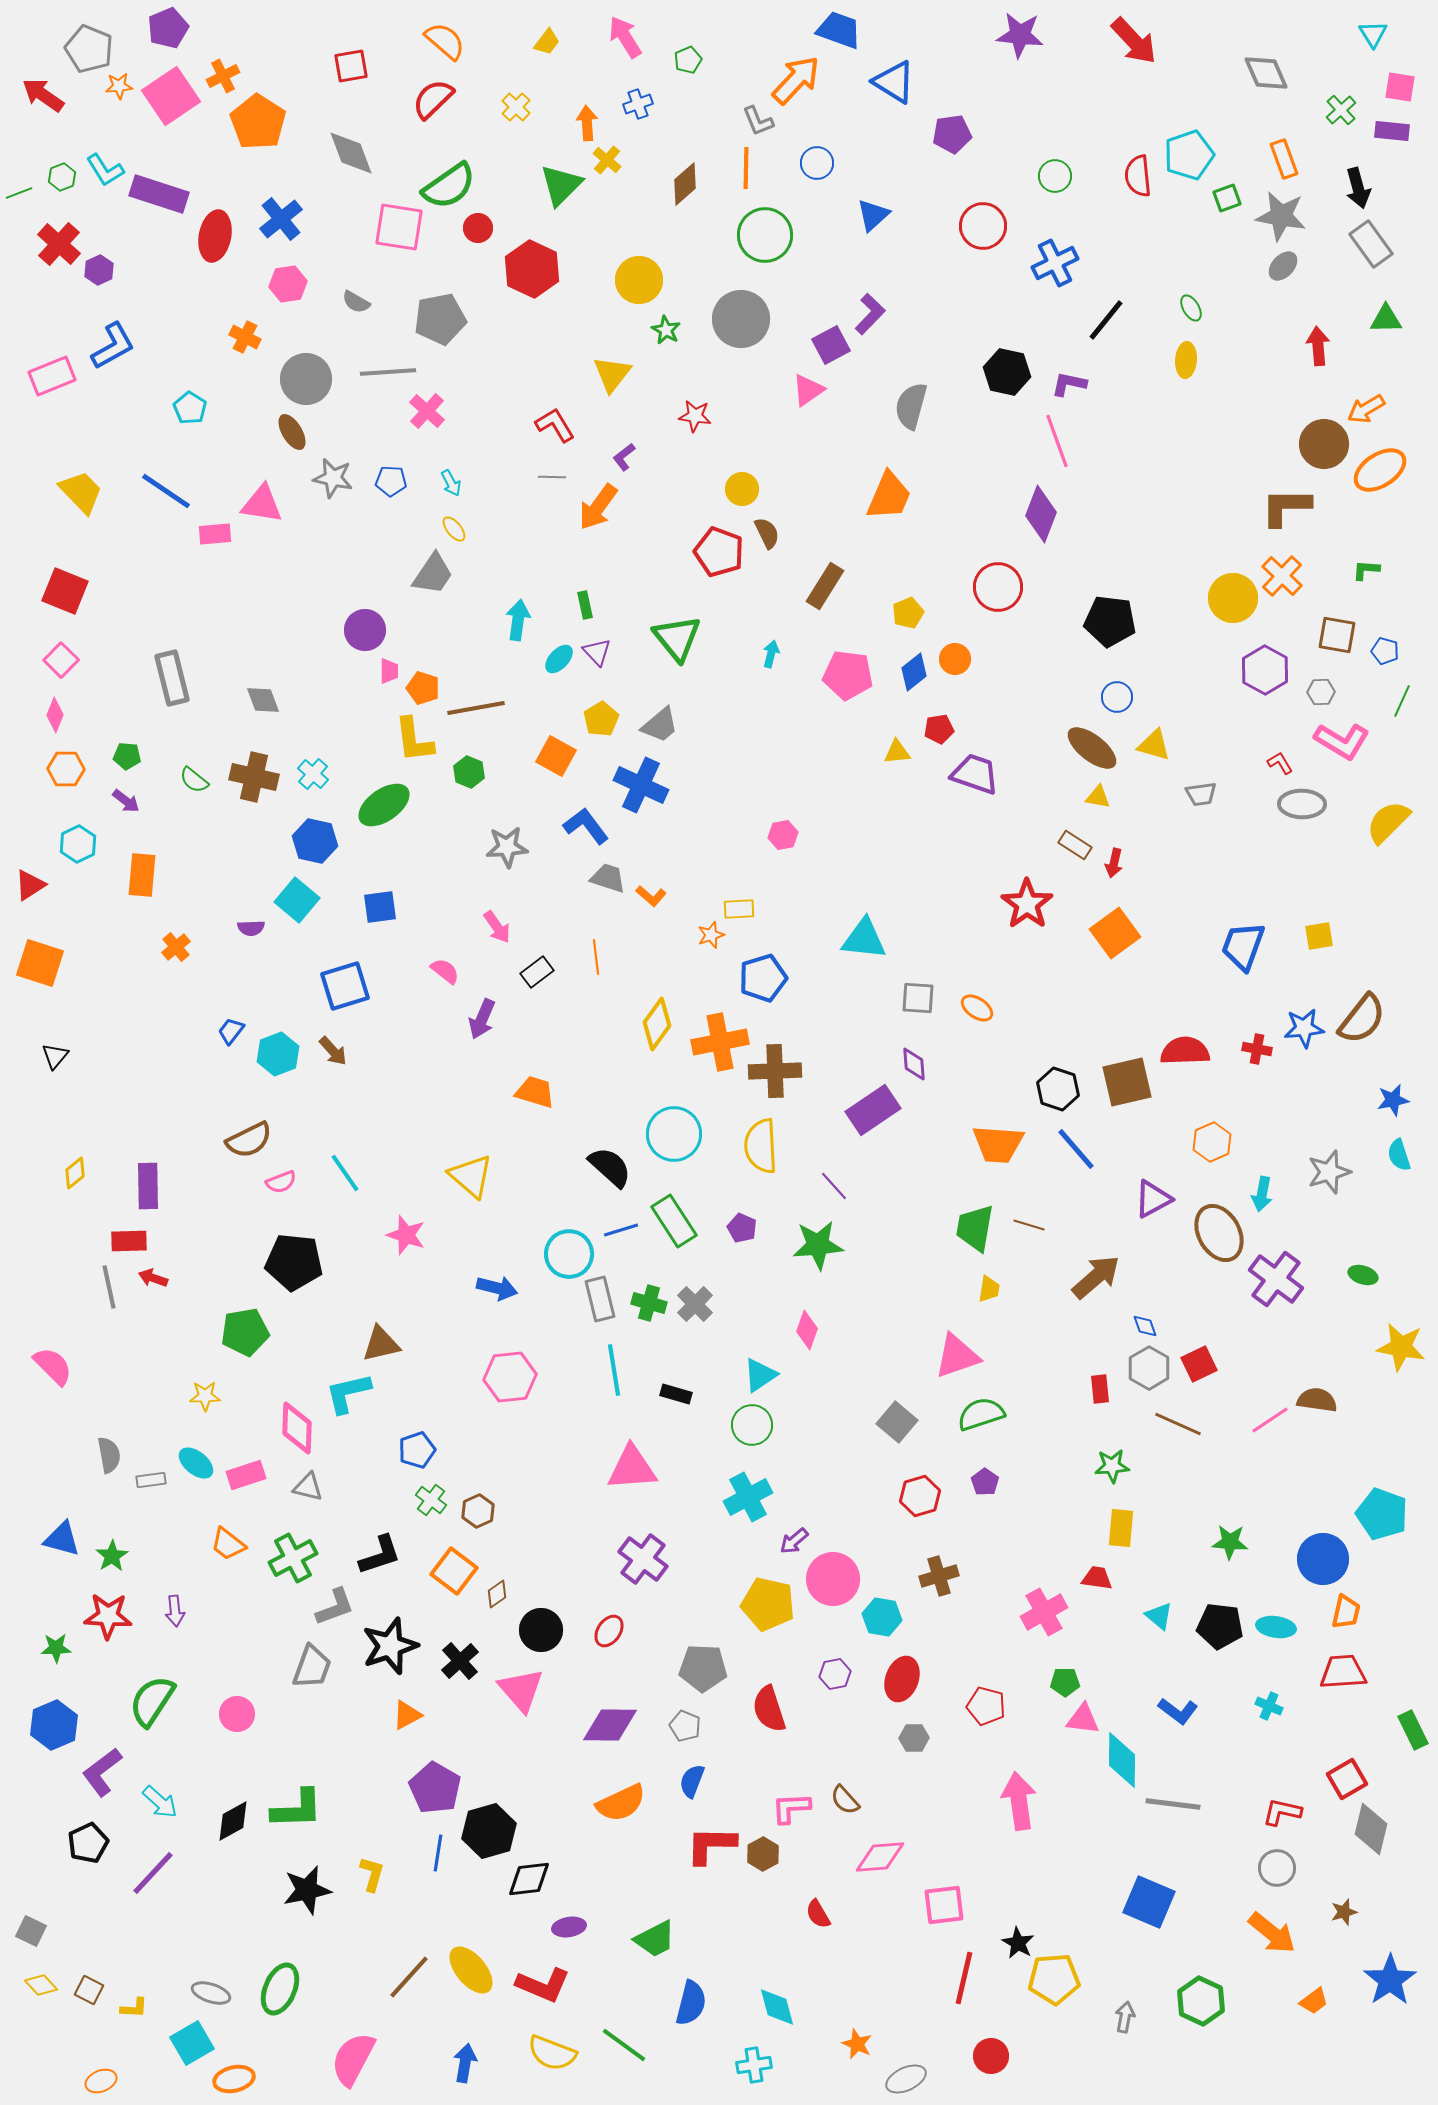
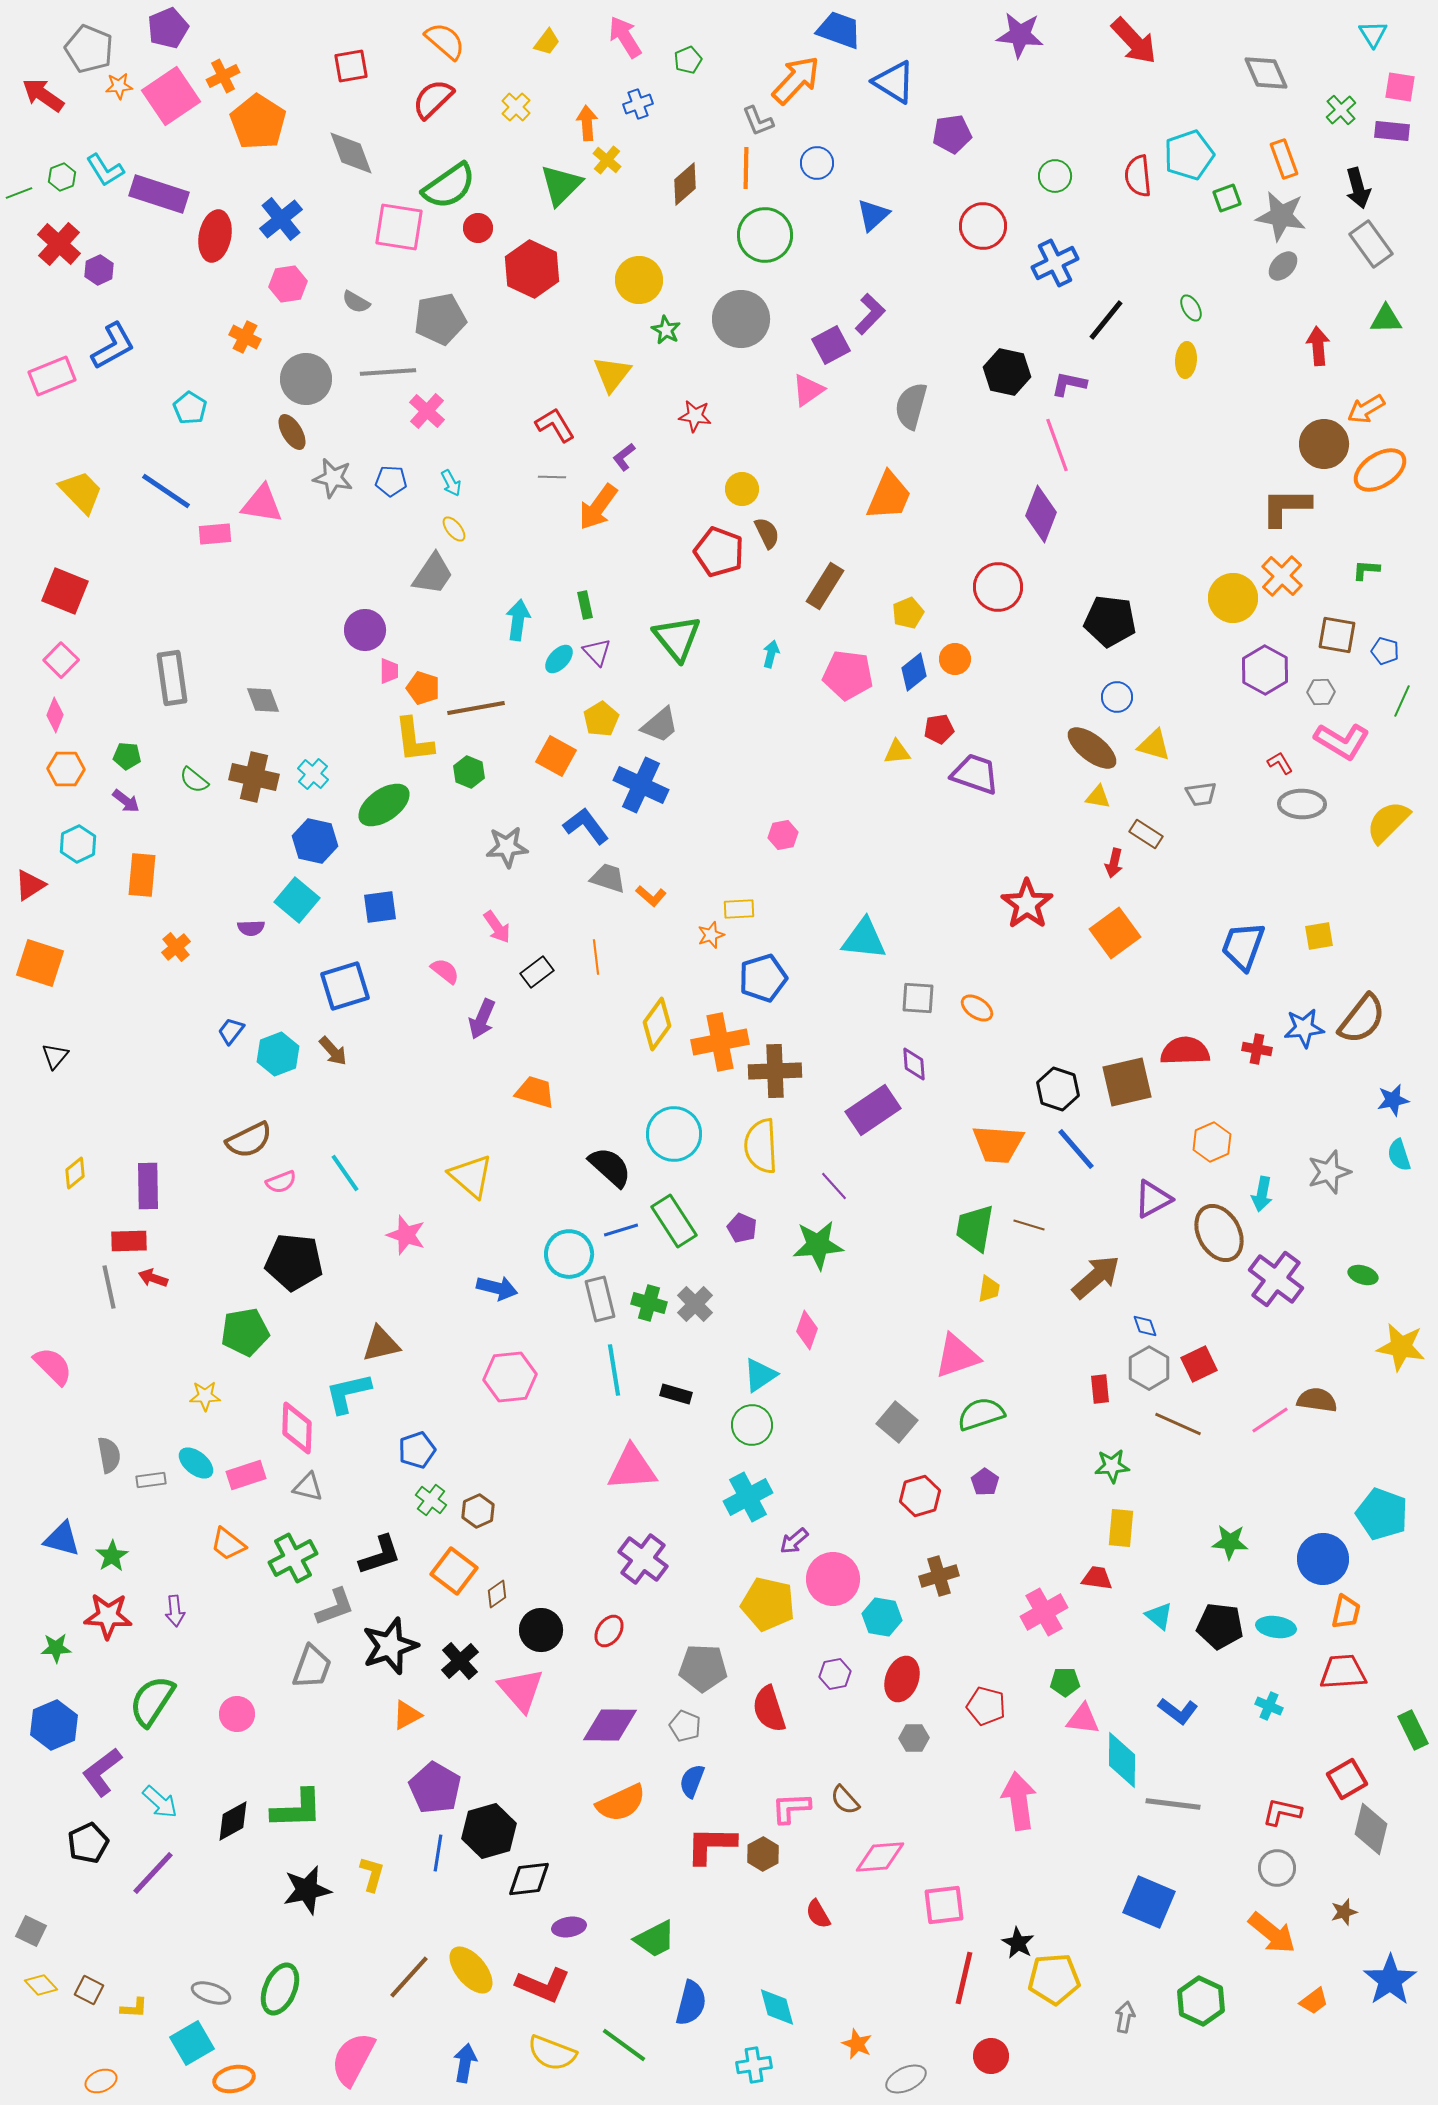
pink line at (1057, 441): moved 4 px down
gray rectangle at (172, 678): rotated 6 degrees clockwise
brown rectangle at (1075, 845): moved 71 px right, 11 px up
